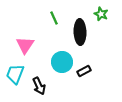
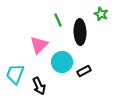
green line: moved 4 px right, 2 px down
pink triangle: moved 14 px right; rotated 12 degrees clockwise
